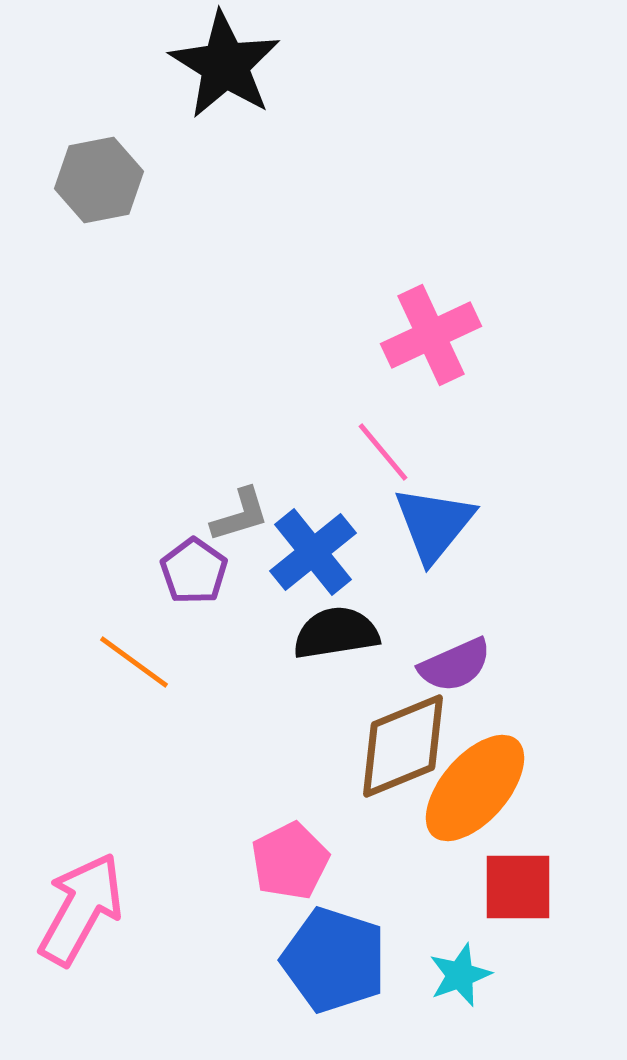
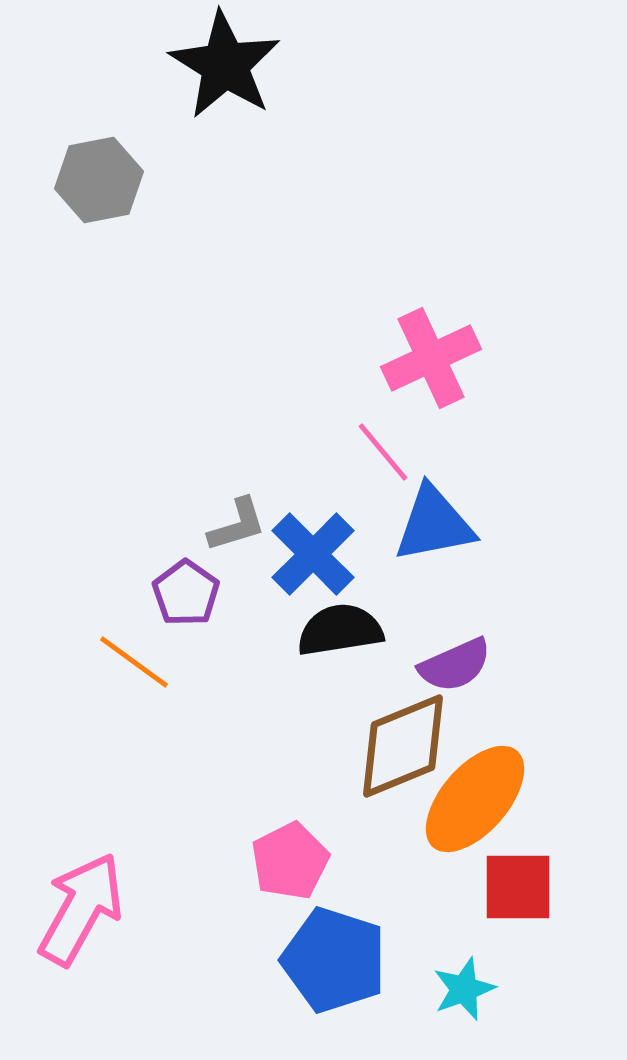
pink cross: moved 23 px down
gray L-shape: moved 3 px left, 10 px down
blue triangle: rotated 40 degrees clockwise
blue cross: moved 2 px down; rotated 6 degrees counterclockwise
purple pentagon: moved 8 px left, 22 px down
black semicircle: moved 4 px right, 3 px up
orange ellipse: moved 11 px down
cyan star: moved 4 px right, 14 px down
